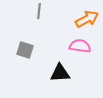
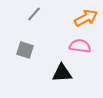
gray line: moved 5 px left, 3 px down; rotated 35 degrees clockwise
orange arrow: moved 1 px left, 1 px up
black triangle: moved 2 px right
